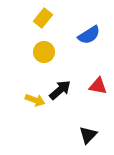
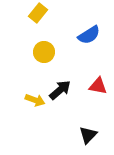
yellow rectangle: moved 5 px left, 5 px up
